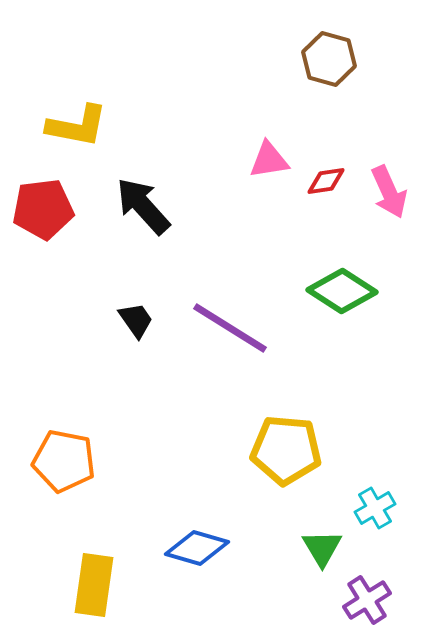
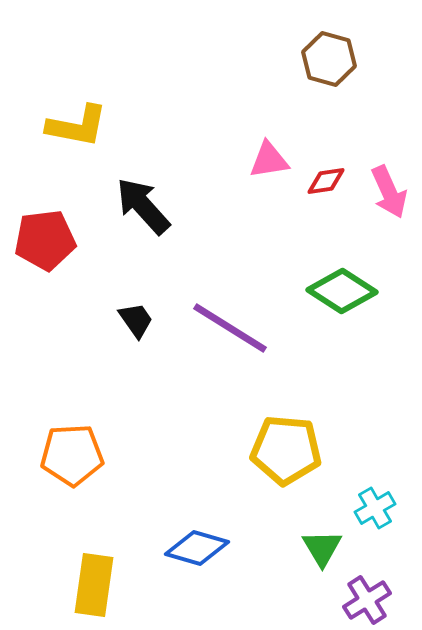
red pentagon: moved 2 px right, 31 px down
orange pentagon: moved 8 px right, 6 px up; rotated 14 degrees counterclockwise
